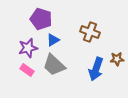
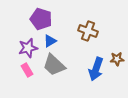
brown cross: moved 2 px left, 1 px up
blue triangle: moved 3 px left, 1 px down
pink rectangle: rotated 24 degrees clockwise
